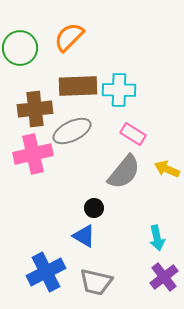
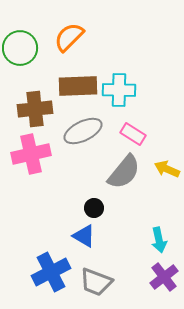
gray ellipse: moved 11 px right
pink cross: moved 2 px left
cyan arrow: moved 2 px right, 2 px down
blue cross: moved 5 px right
gray trapezoid: rotated 8 degrees clockwise
